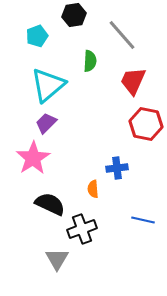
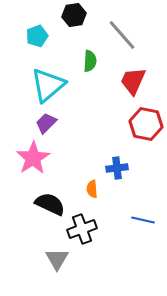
orange semicircle: moved 1 px left
